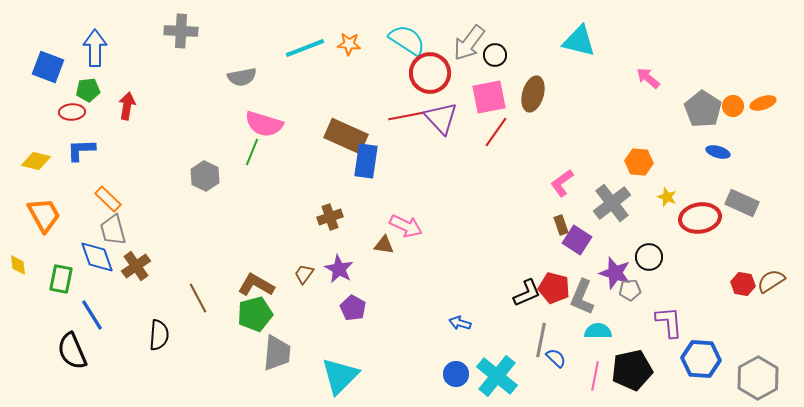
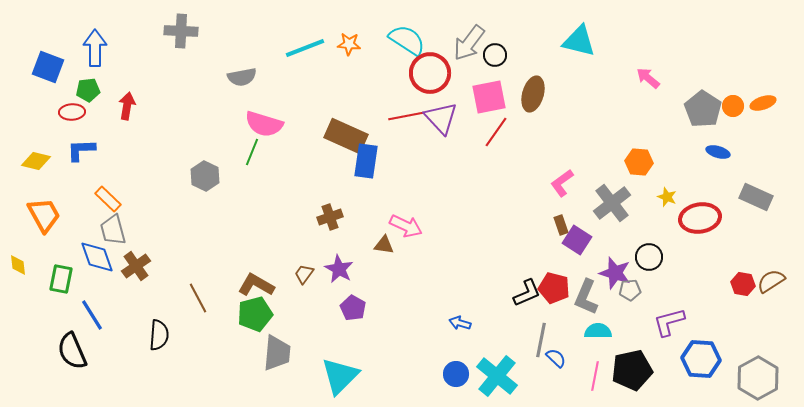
gray rectangle at (742, 203): moved 14 px right, 6 px up
gray L-shape at (582, 297): moved 4 px right
purple L-shape at (669, 322): rotated 100 degrees counterclockwise
